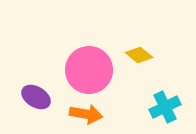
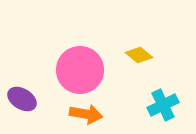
pink circle: moved 9 px left
purple ellipse: moved 14 px left, 2 px down
cyan cross: moved 2 px left, 2 px up
